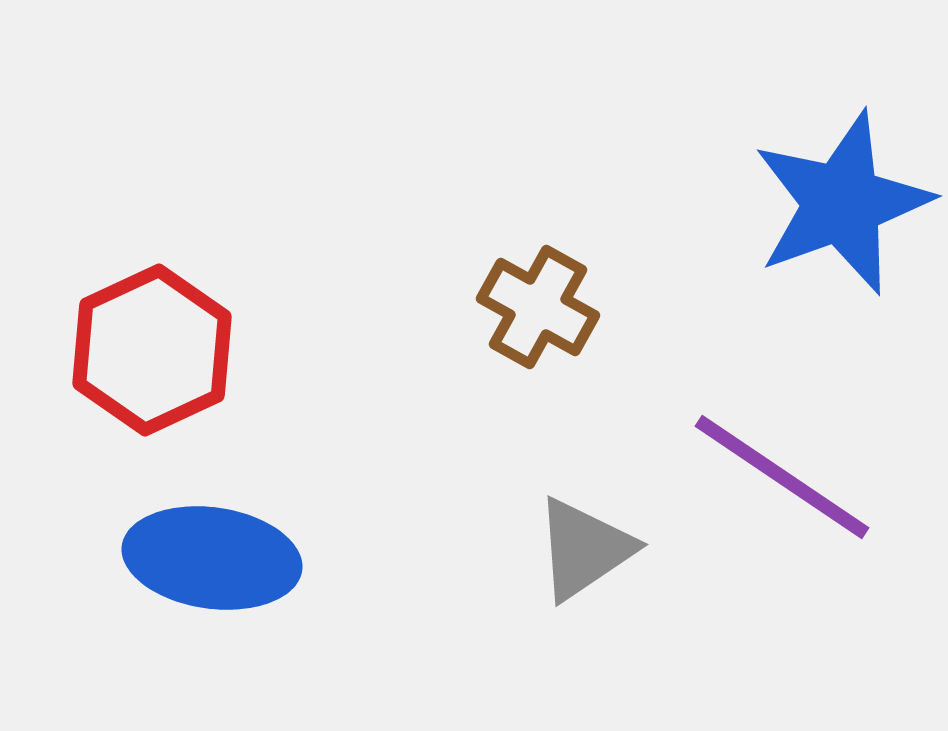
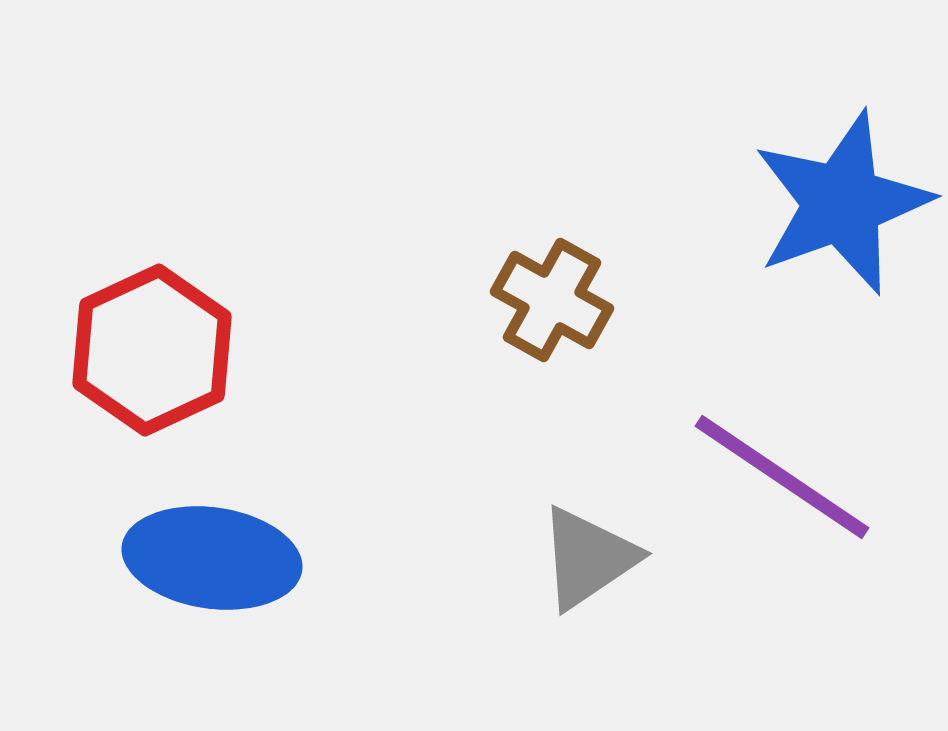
brown cross: moved 14 px right, 7 px up
gray triangle: moved 4 px right, 9 px down
